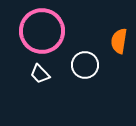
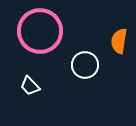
pink circle: moved 2 px left
white trapezoid: moved 10 px left, 12 px down
